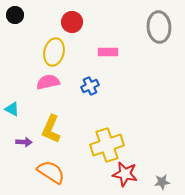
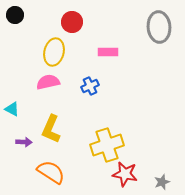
gray star: rotated 14 degrees counterclockwise
